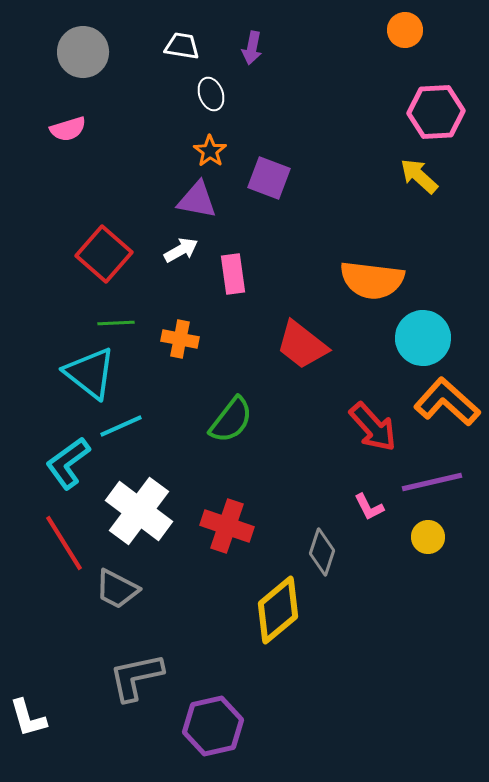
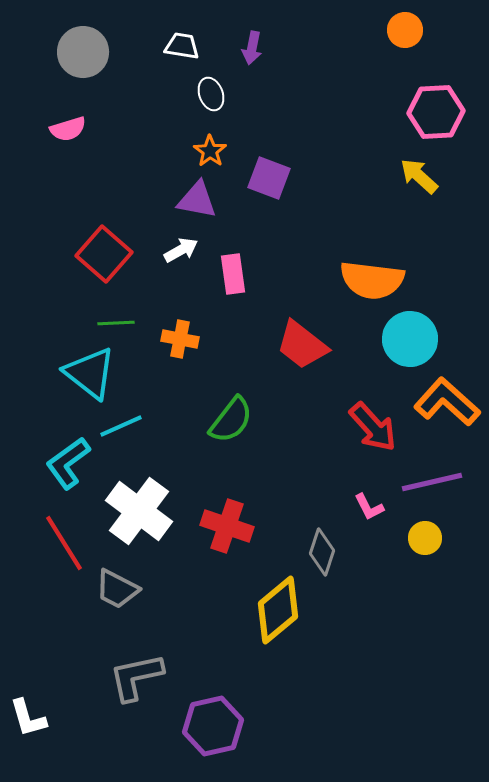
cyan circle: moved 13 px left, 1 px down
yellow circle: moved 3 px left, 1 px down
